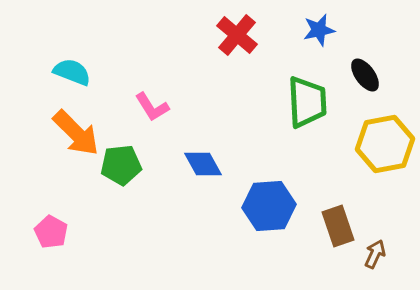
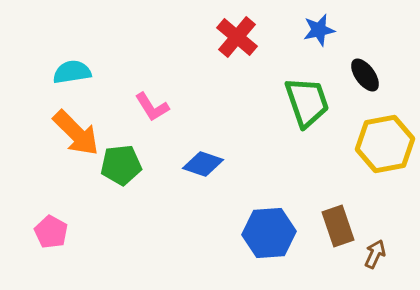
red cross: moved 2 px down
cyan semicircle: rotated 30 degrees counterclockwise
green trapezoid: rotated 16 degrees counterclockwise
blue diamond: rotated 42 degrees counterclockwise
blue hexagon: moved 27 px down
